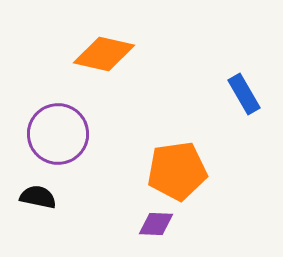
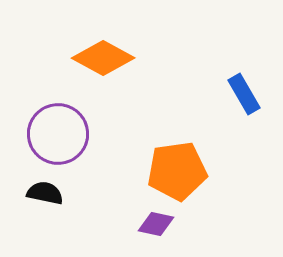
orange diamond: moved 1 px left, 4 px down; rotated 16 degrees clockwise
black semicircle: moved 7 px right, 4 px up
purple diamond: rotated 9 degrees clockwise
